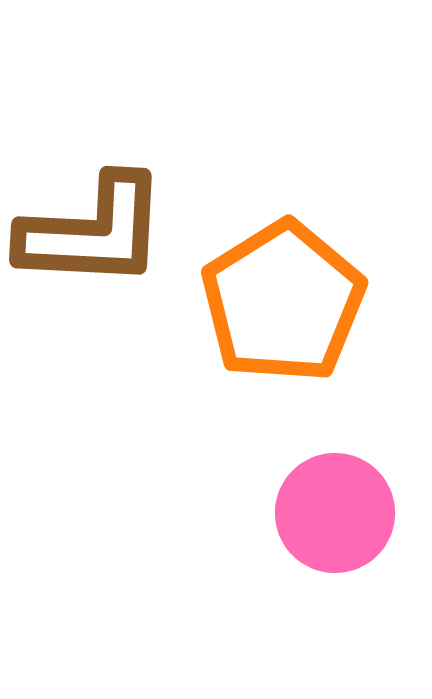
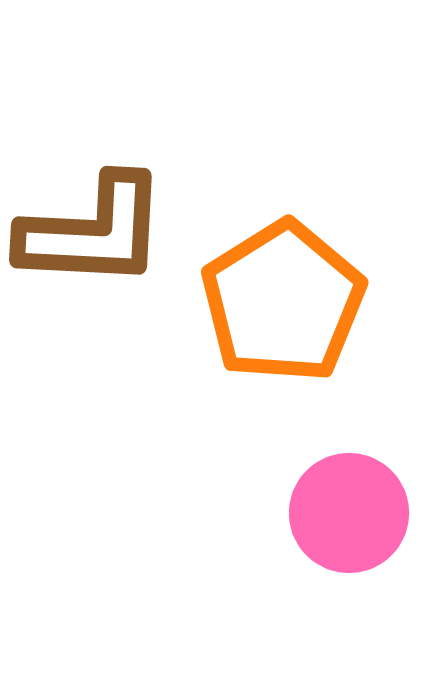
pink circle: moved 14 px right
